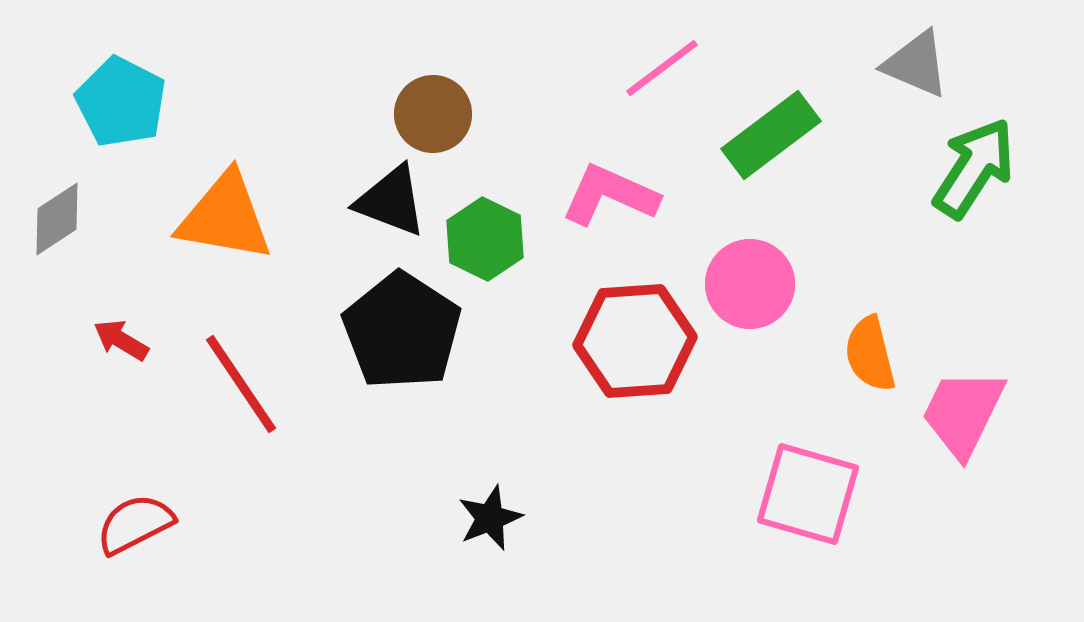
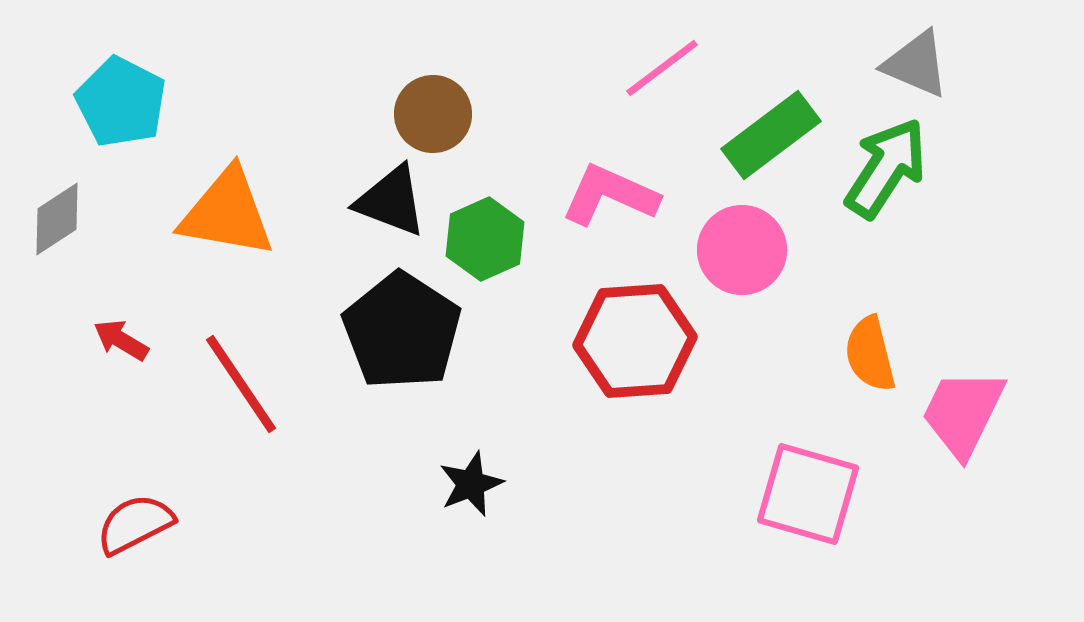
green arrow: moved 88 px left
orange triangle: moved 2 px right, 4 px up
green hexagon: rotated 10 degrees clockwise
pink circle: moved 8 px left, 34 px up
black star: moved 19 px left, 34 px up
